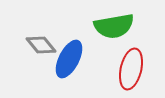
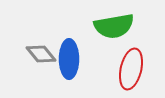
gray diamond: moved 9 px down
blue ellipse: rotated 27 degrees counterclockwise
